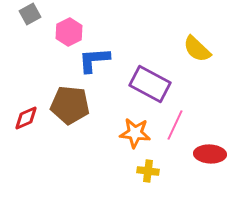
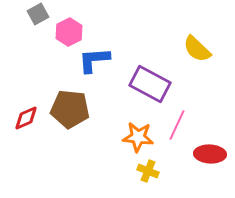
gray square: moved 8 px right
brown pentagon: moved 4 px down
pink line: moved 2 px right
orange star: moved 3 px right, 4 px down
yellow cross: rotated 15 degrees clockwise
